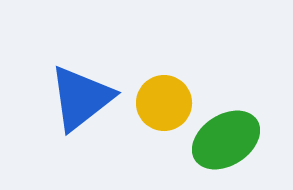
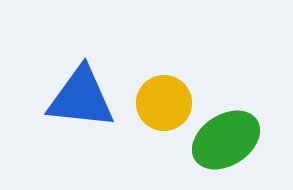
blue triangle: rotated 44 degrees clockwise
